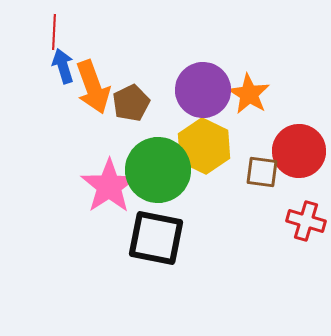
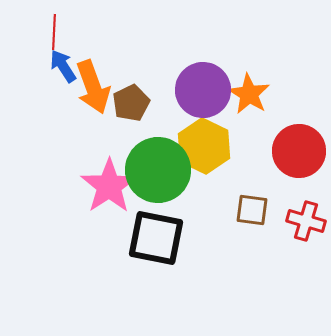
blue arrow: rotated 16 degrees counterclockwise
brown square: moved 10 px left, 38 px down
